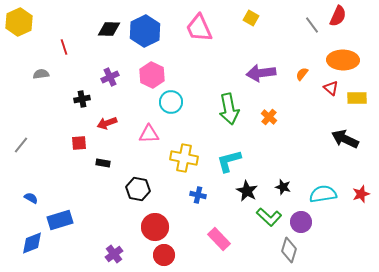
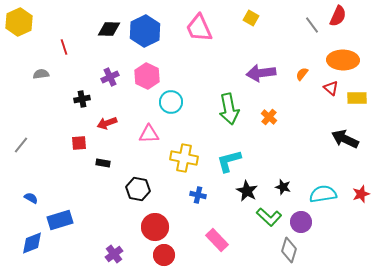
pink hexagon at (152, 75): moved 5 px left, 1 px down
pink rectangle at (219, 239): moved 2 px left, 1 px down
